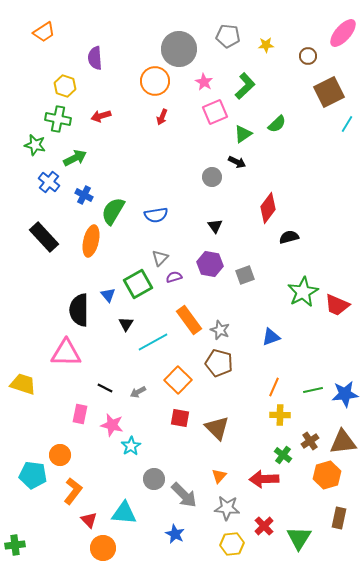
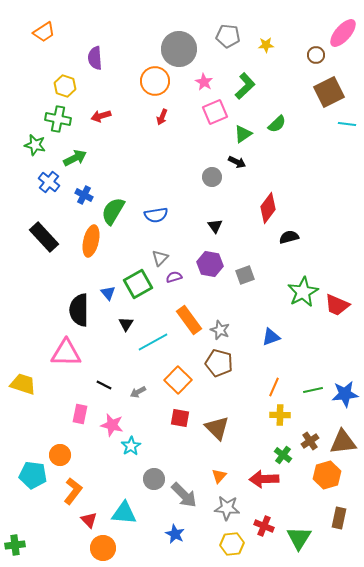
brown circle at (308, 56): moved 8 px right, 1 px up
cyan line at (347, 124): rotated 66 degrees clockwise
blue triangle at (108, 295): moved 2 px up
black line at (105, 388): moved 1 px left, 3 px up
red cross at (264, 526): rotated 24 degrees counterclockwise
